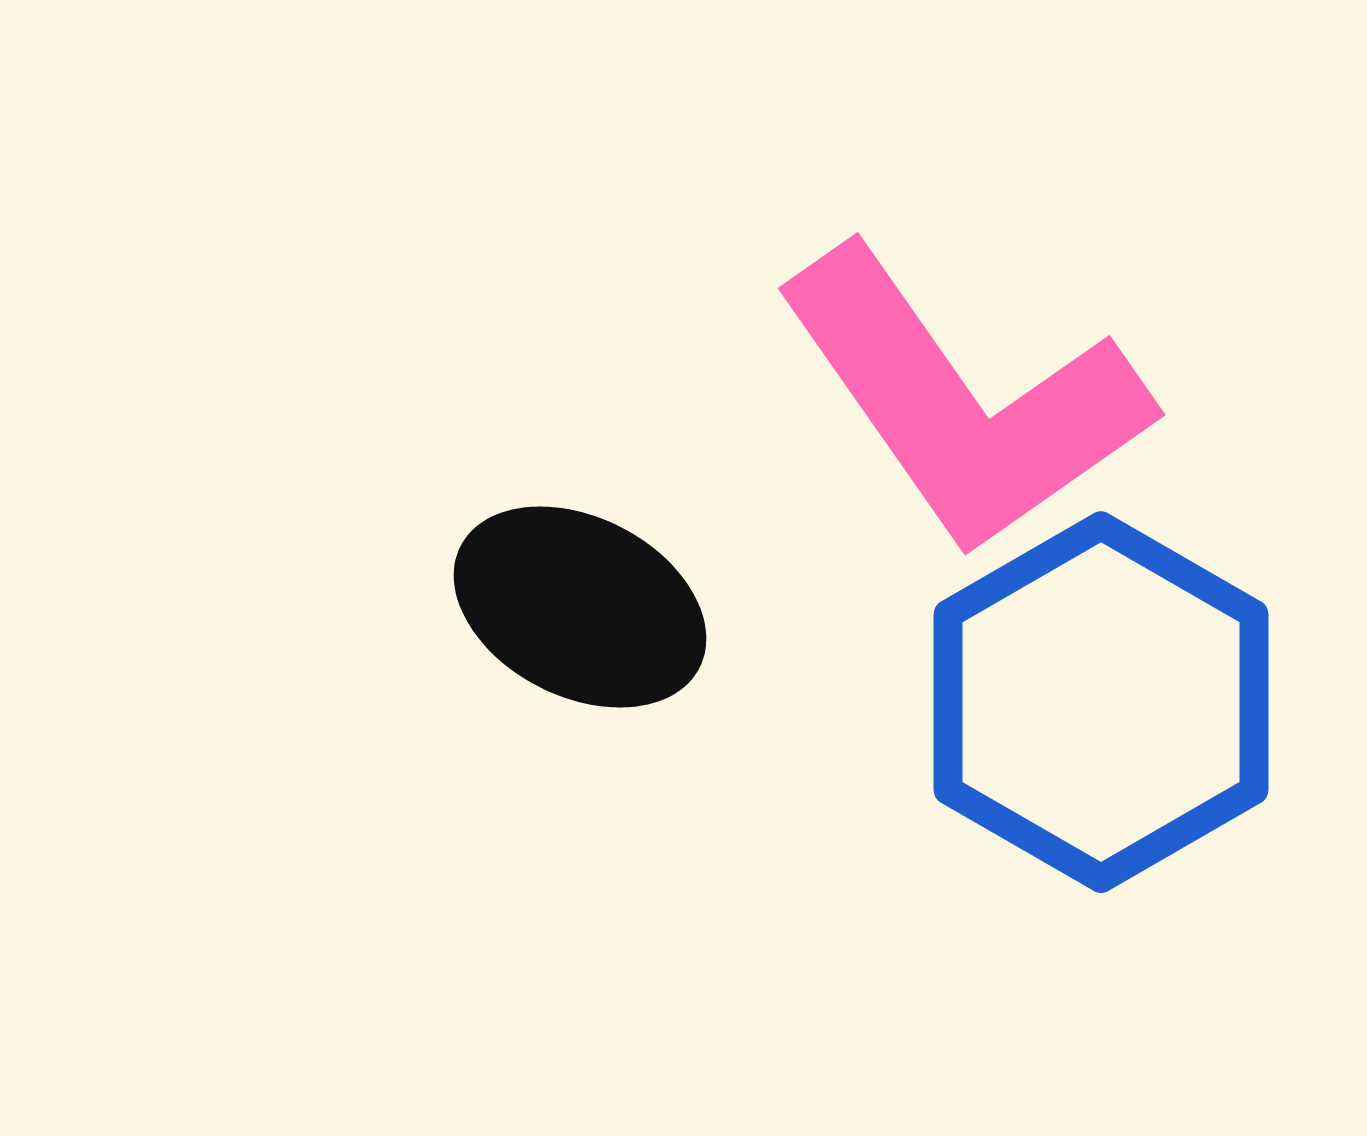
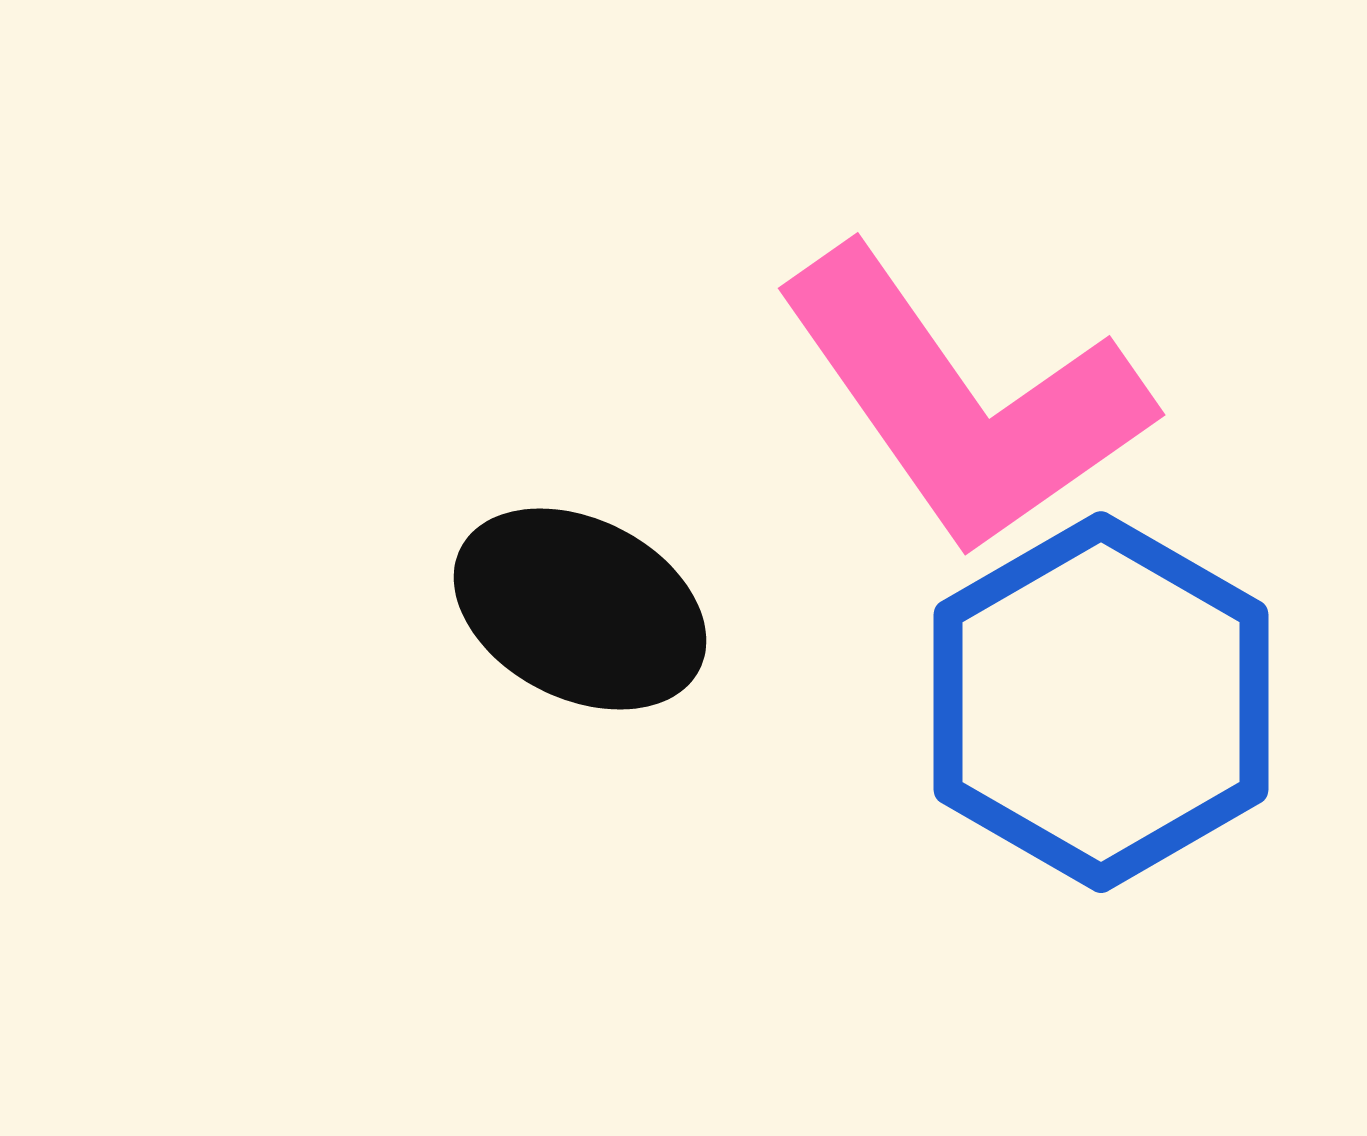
black ellipse: moved 2 px down
